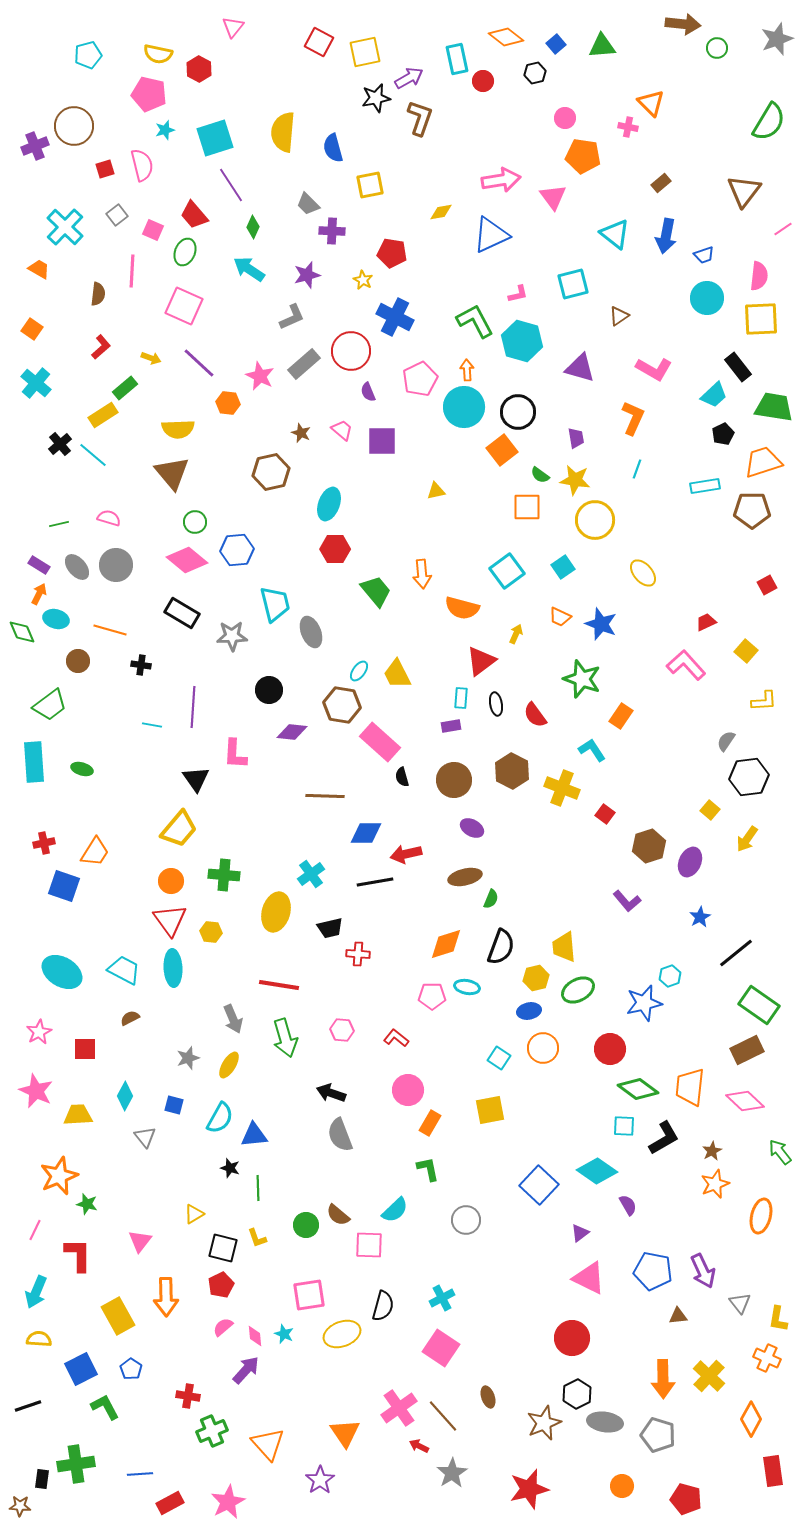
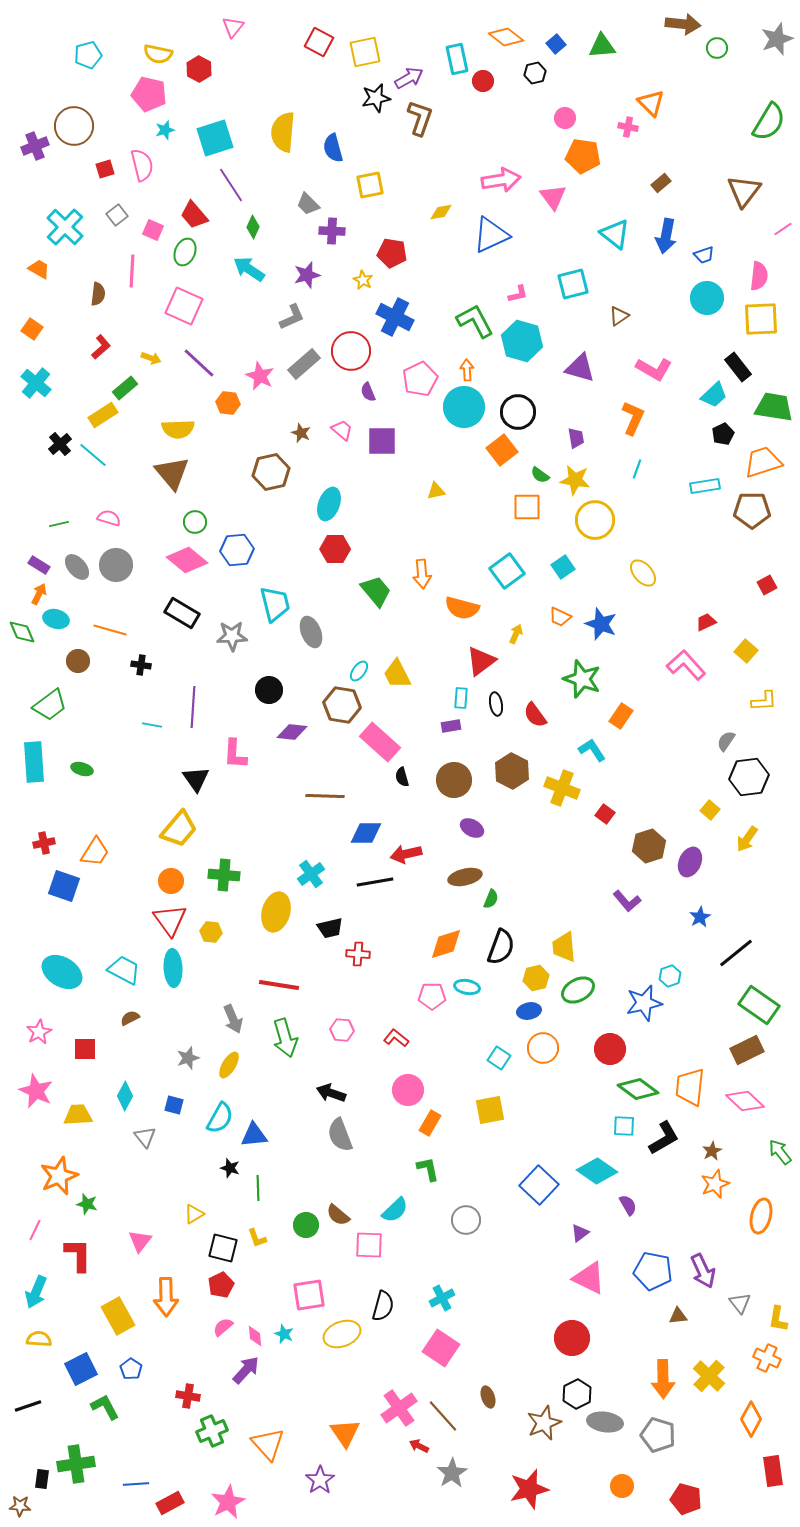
blue line at (140, 1474): moved 4 px left, 10 px down
